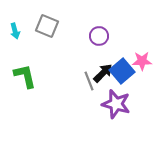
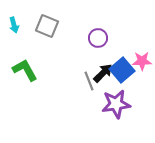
cyan arrow: moved 1 px left, 6 px up
purple circle: moved 1 px left, 2 px down
blue square: moved 1 px up
green L-shape: moved 6 px up; rotated 16 degrees counterclockwise
purple star: rotated 24 degrees counterclockwise
